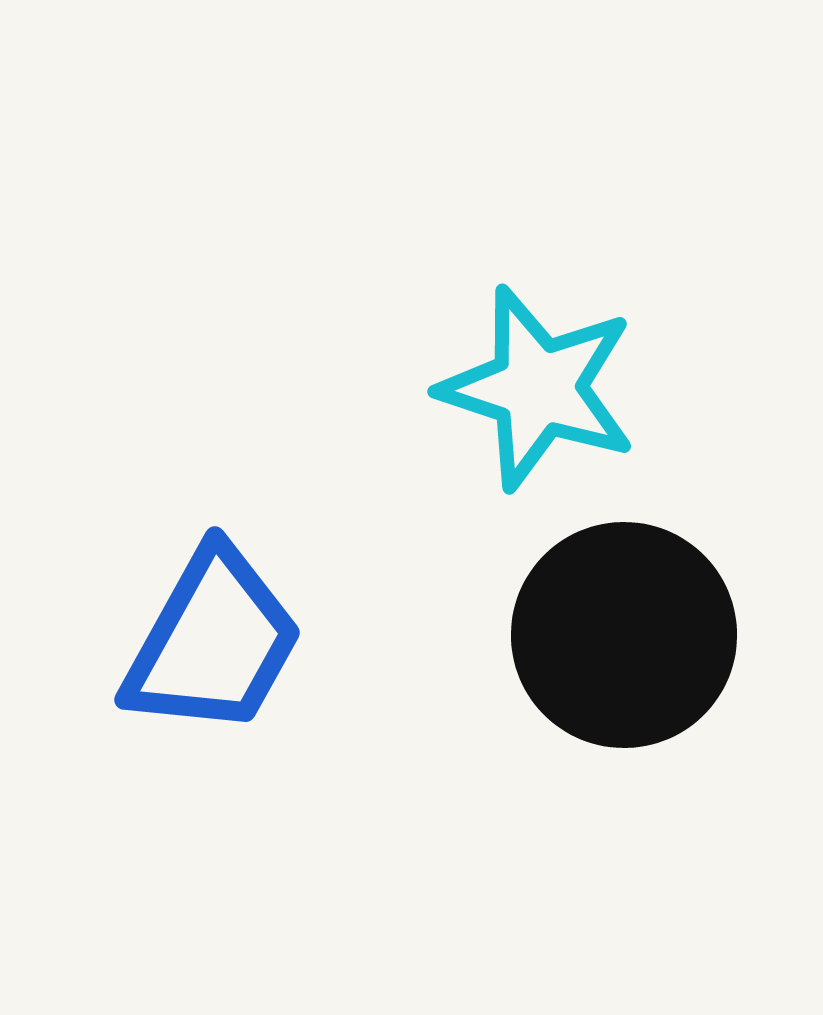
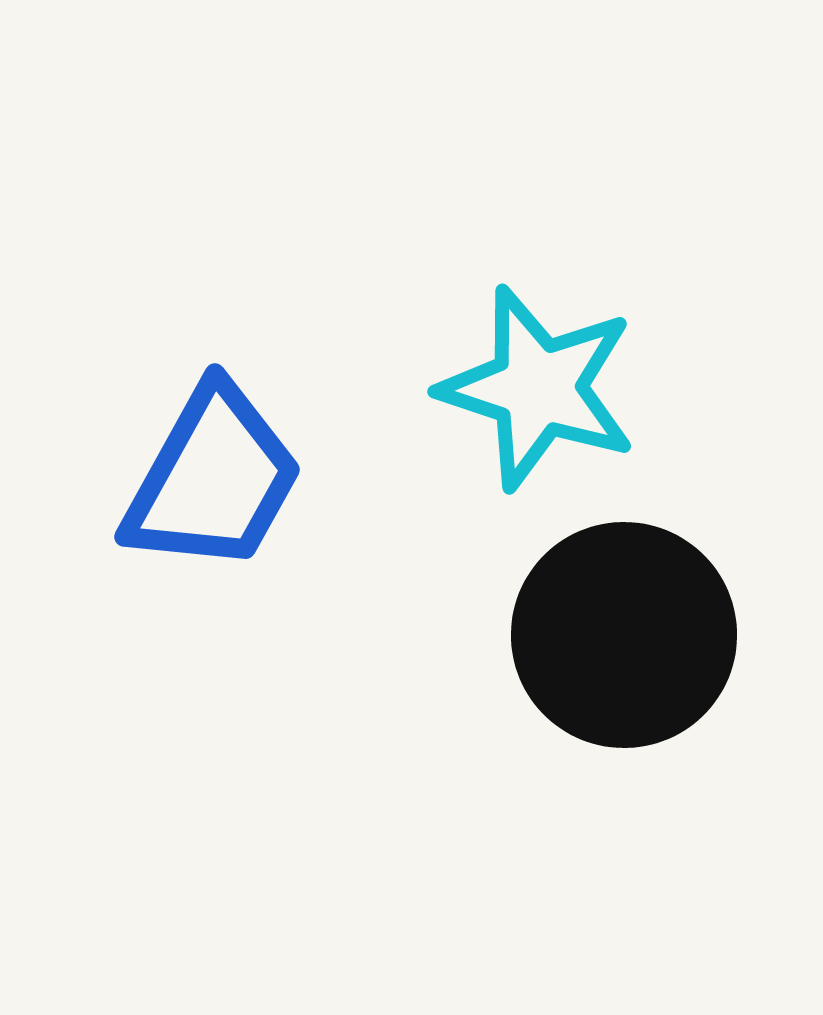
blue trapezoid: moved 163 px up
